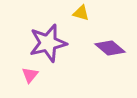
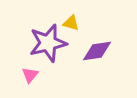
yellow triangle: moved 10 px left, 10 px down
purple diamond: moved 13 px left, 3 px down; rotated 48 degrees counterclockwise
